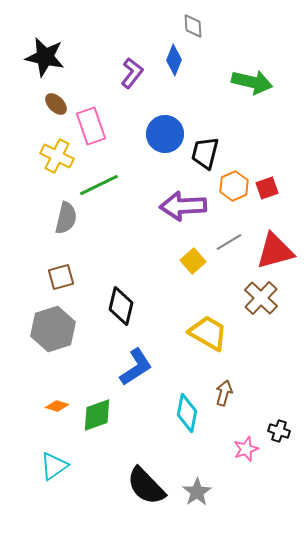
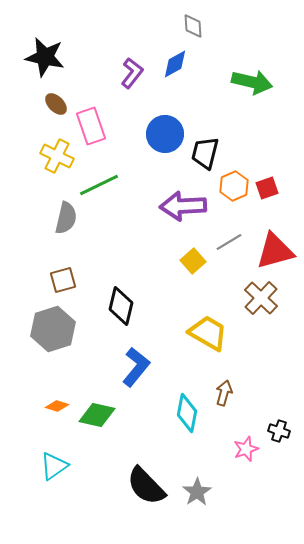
blue diamond: moved 1 px right, 4 px down; rotated 40 degrees clockwise
brown square: moved 2 px right, 3 px down
blue L-shape: rotated 18 degrees counterclockwise
green diamond: rotated 33 degrees clockwise
